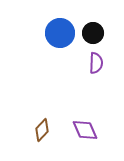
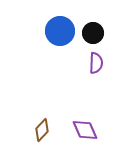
blue circle: moved 2 px up
